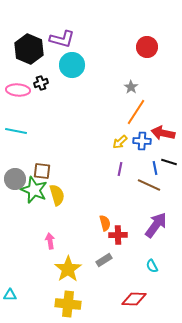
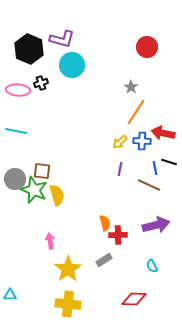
purple arrow: rotated 40 degrees clockwise
